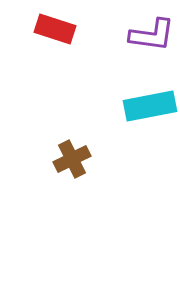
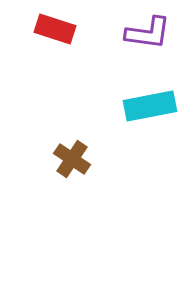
purple L-shape: moved 4 px left, 2 px up
brown cross: rotated 30 degrees counterclockwise
